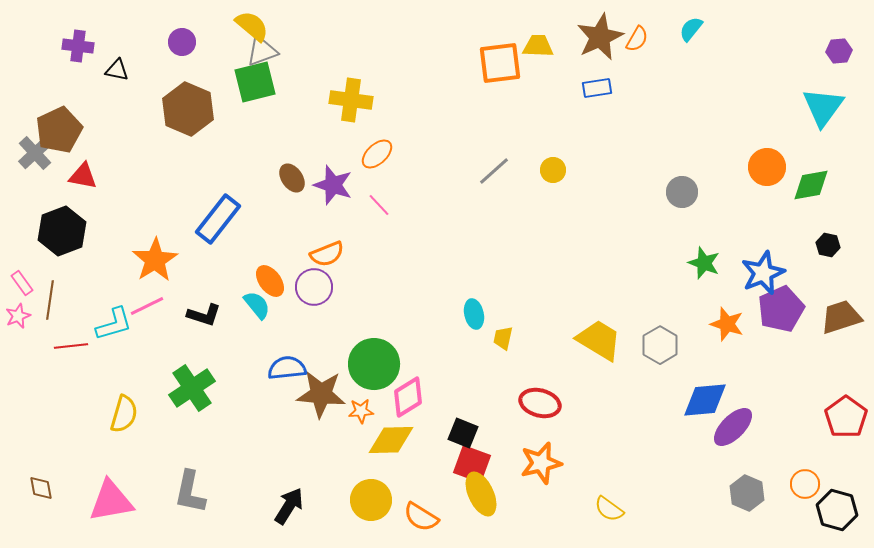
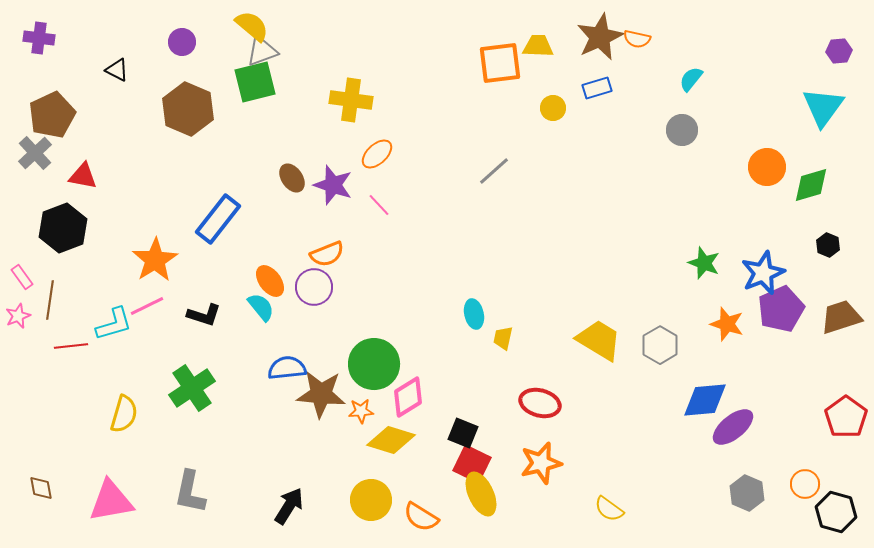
cyan semicircle at (691, 29): moved 50 px down
orange semicircle at (637, 39): rotated 72 degrees clockwise
purple cross at (78, 46): moved 39 px left, 8 px up
black triangle at (117, 70): rotated 15 degrees clockwise
blue rectangle at (597, 88): rotated 8 degrees counterclockwise
brown pentagon at (59, 130): moved 7 px left, 15 px up
yellow circle at (553, 170): moved 62 px up
green diamond at (811, 185): rotated 6 degrees counterclockwise
gray circle at (682, 192): moved 62 px up
black hexagon at (62, 231): moved 1 px right, 3 px up
black hexagon at (828, 245): rotated 10 degrees clockwise
pink rectangle at (22, 283): moved 6 px up
cyan semicircle at (257, 305): moved 4 px right, 2 px down
purple ellipse at (733, 427): rotated 6 degrees clockwise
yellow diamond at (391, 440): rotated 18 degrees clockwise
red square at (472, 464): rotated 6 degrees clockwise
black hexagon at (837, 510): moved 1 px left, 2 px down
